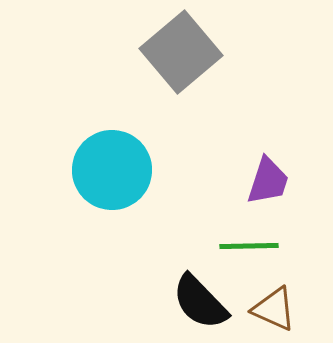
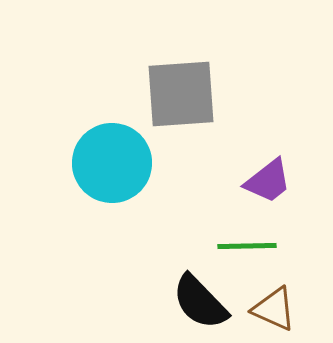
gray square: moved 42 px down; rotated 36 degrees clockwise
cyan circle: moved 7 px up
purple trapezoid: rotated 34 degrees clockwise
green line: moved 2 px left
